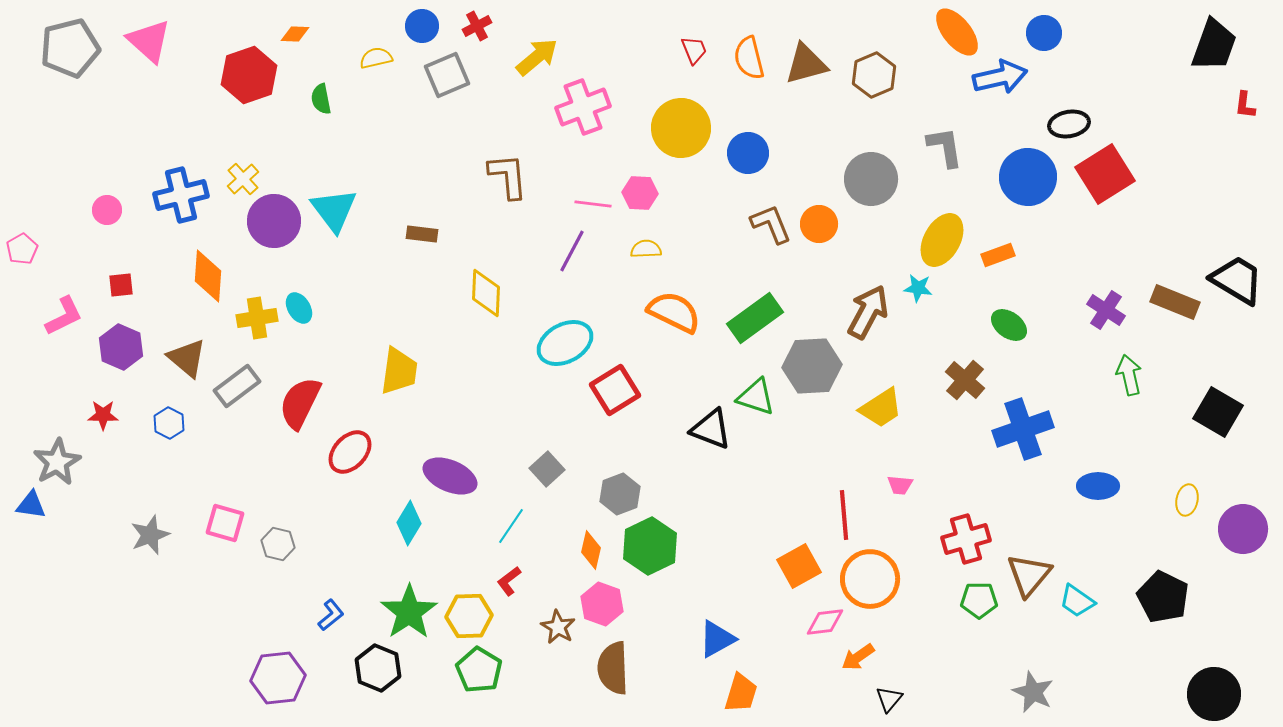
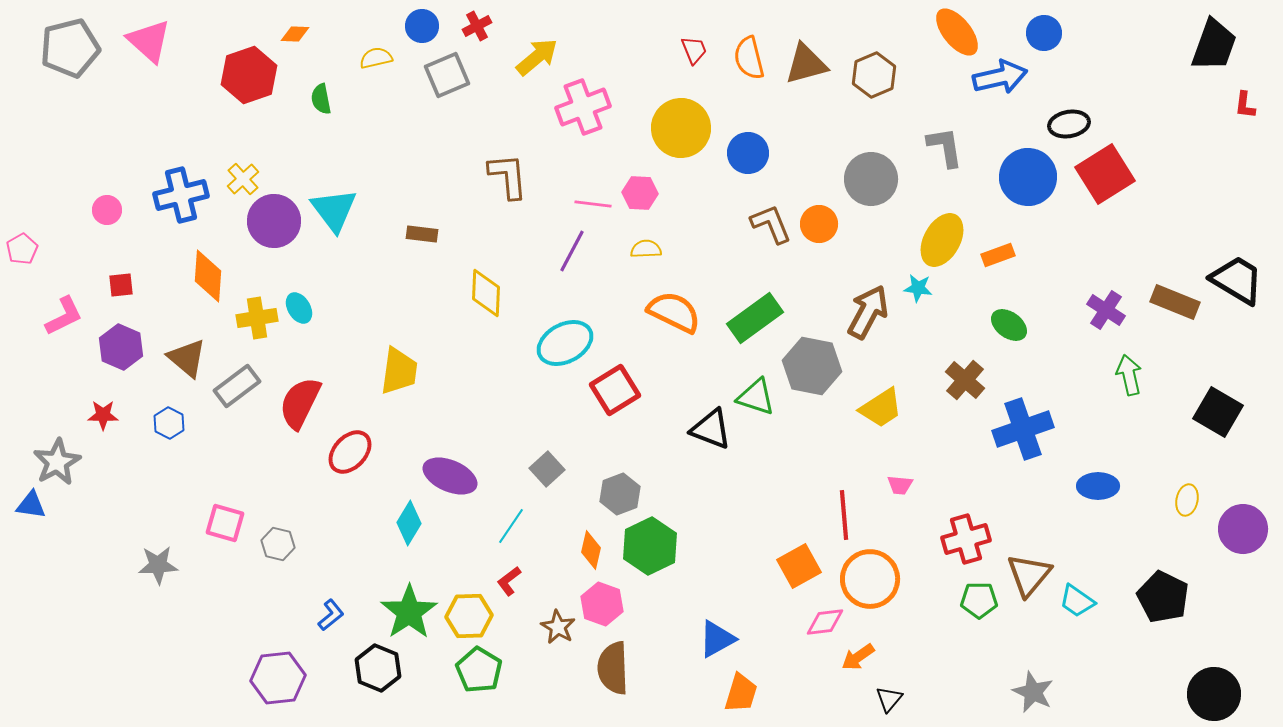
gray hexagon at (812, 366): rotated 14 degrees clockwise
gray star at (150, 535): moved 8 px right, 30 px down; rotated 18 degrees clockwise
